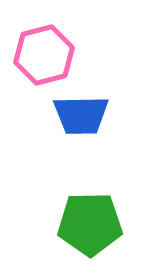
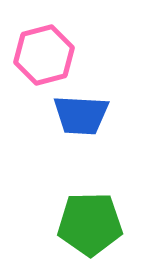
blue trapezoid: rotated 4 degrees clockwise
